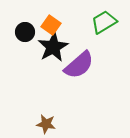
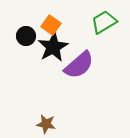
black circle: moved 1 px right, 4 px down
